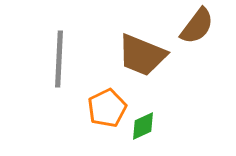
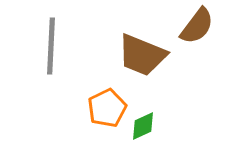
gray line: moved 8 px left, 13 px up
